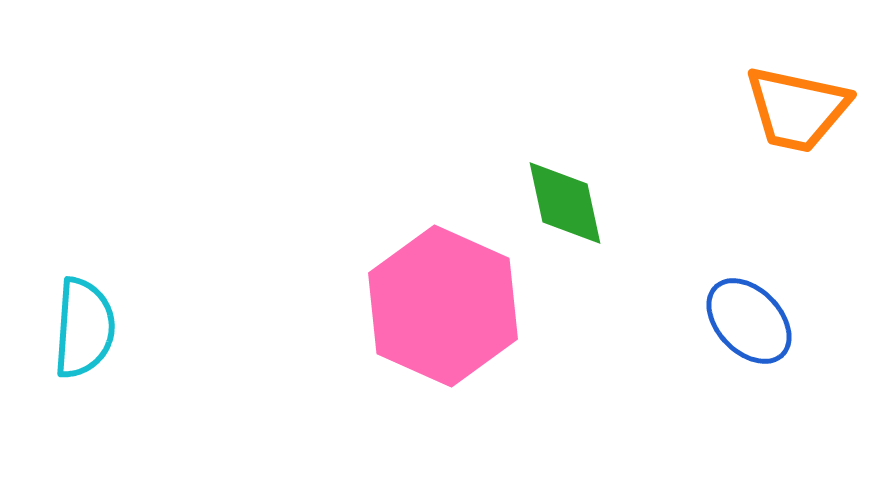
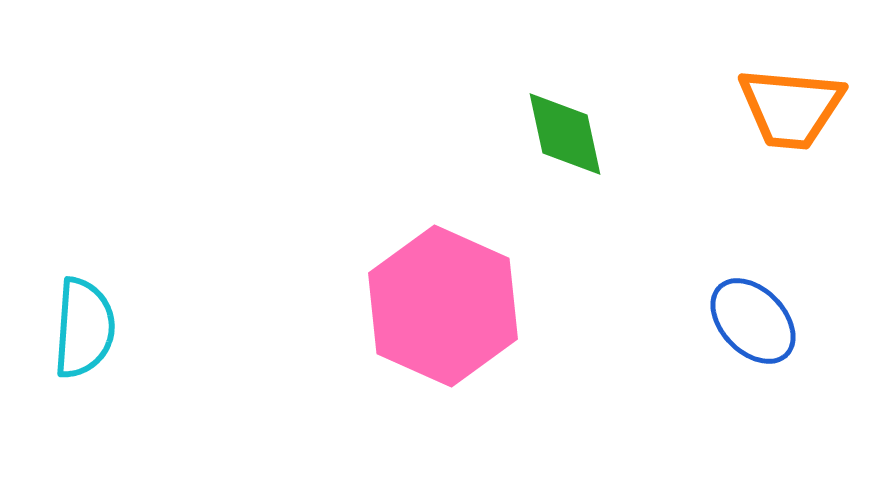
orange trapezoid: moved 6 px left, 1 px up; rotated 7 degrees counterclockwise
green diamond: moved 69 px up
blue ellipse: moved 4 px right
